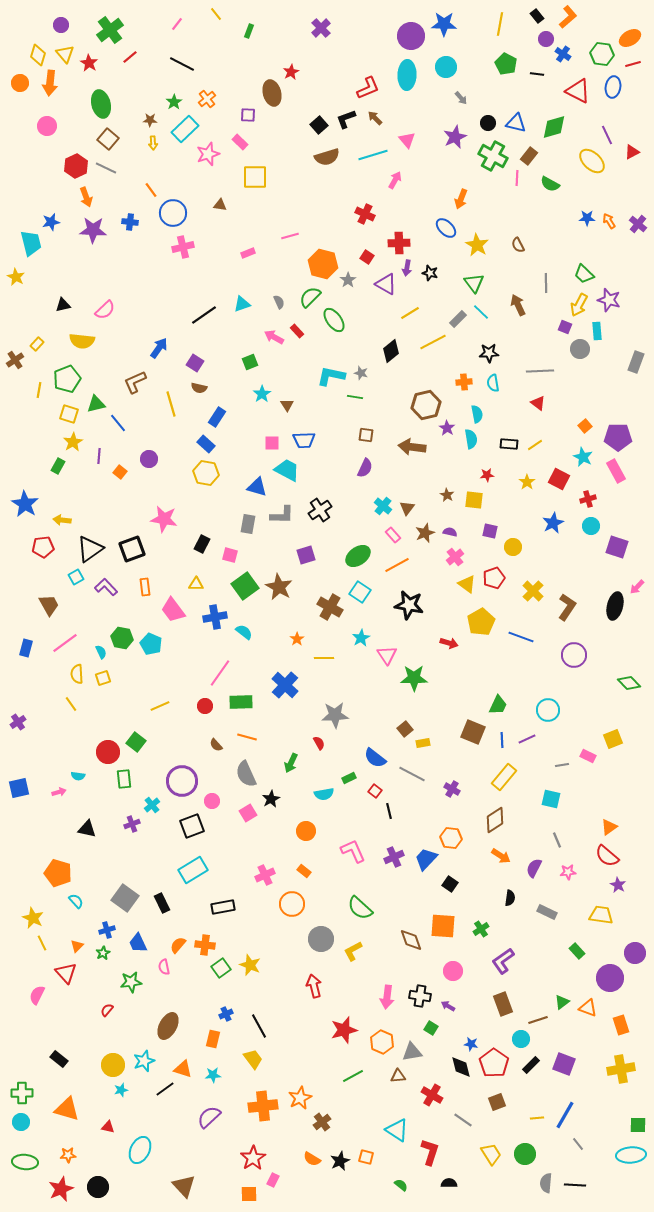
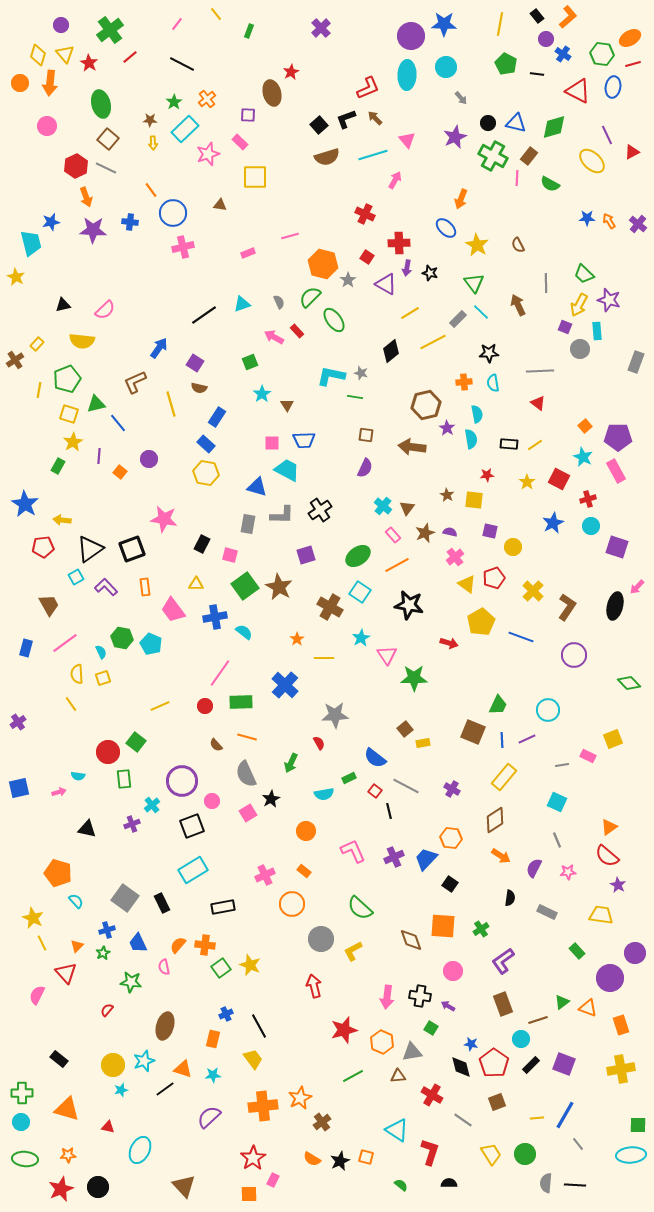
gray line at (412, 774): moved 6 px left, 12 px down
cyan square at (551, 799): moved 6 px right, 3 px down; rotated 12 degrees clockwise
green star at (131, 982): rotated 15 degrees clockwise
brown ellipse at (168, 1026): moved 3 px left; rotated 12 degrees counterclockwise
green ellipse at (25, 1162): moved 3 px up
